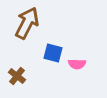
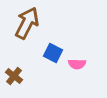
blue square: rotated 12 degrees clockwise
brown cross: moved 3 px left
